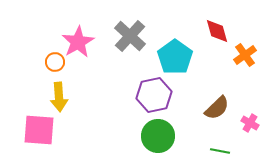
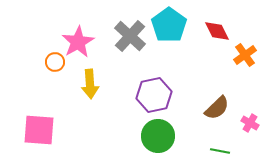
red diamond: rotated 12 degrees counterclockwise
cyan pentagon: moved 6 px left, 32 px up
yellow arrow: moved 31 px right, 13 px up
